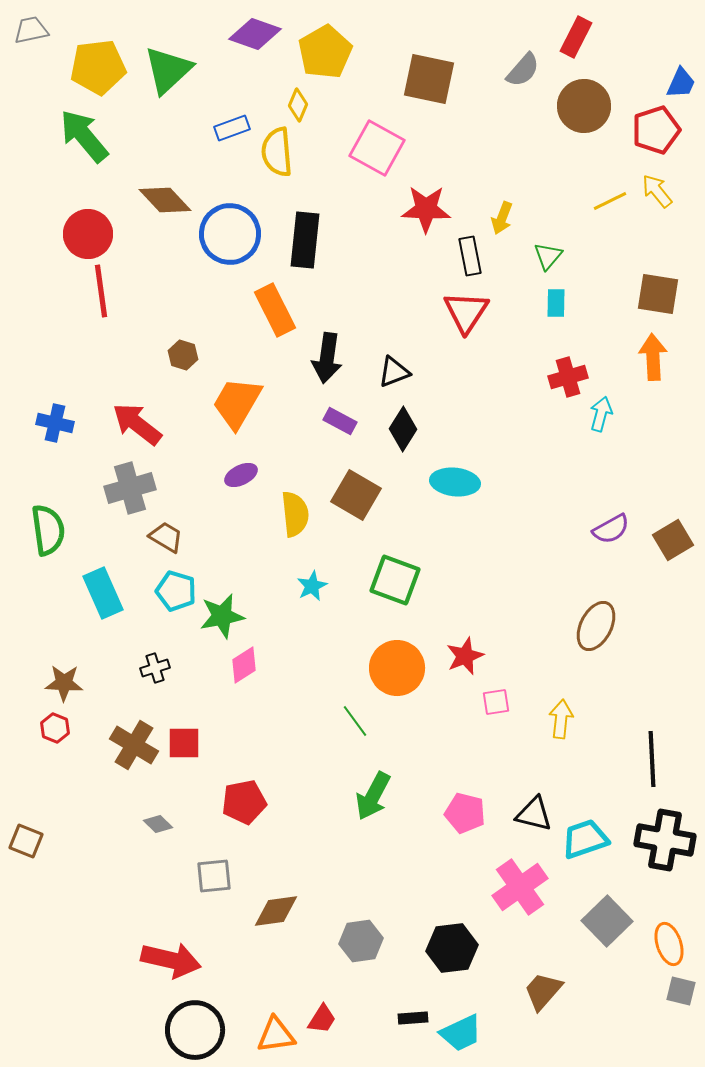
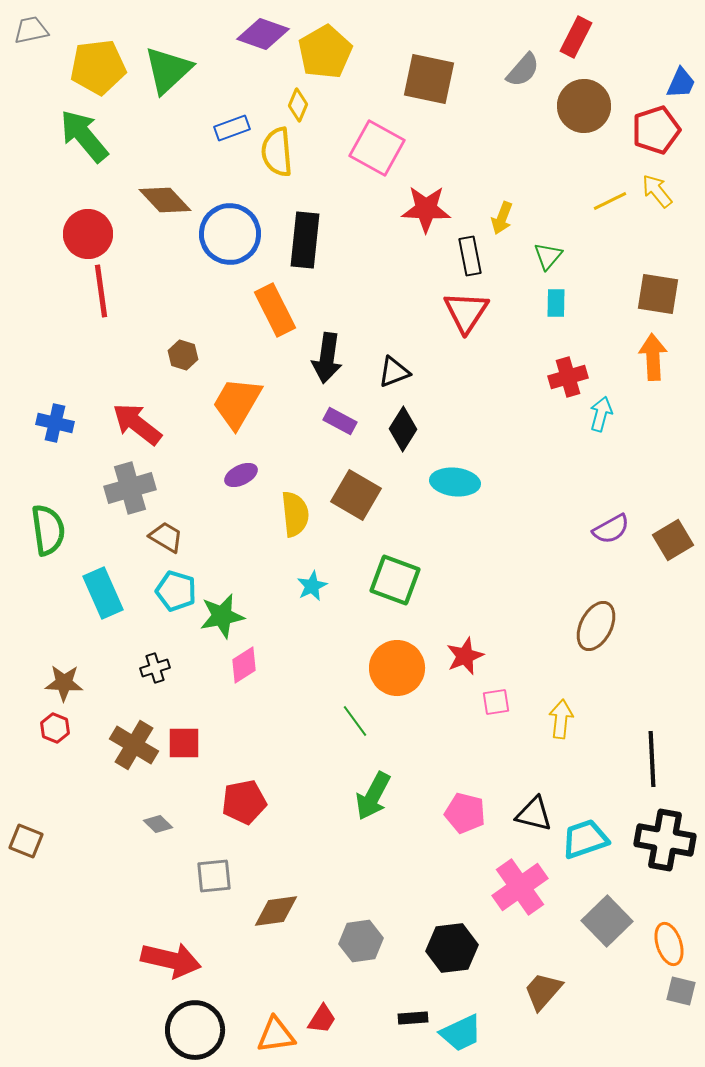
purple diamond at (255, 34): moved 8 px right
